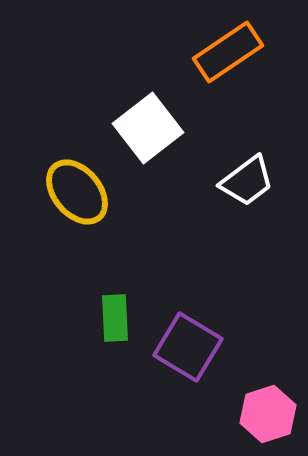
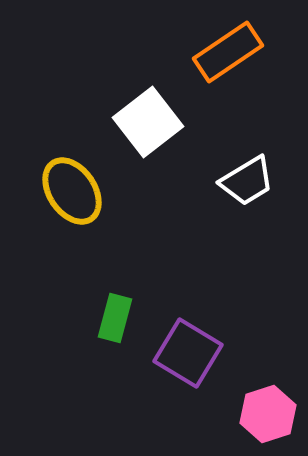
white square: moved 6 px up
white trapezoid: rotated 6 degrees clockwise
yellow ellipse: moved 5 px left, 1 px up; rotated 6 degrees clockwise
green rectangle: rotated 18 degrees clockwise
purple square: moved 6 px down
